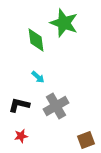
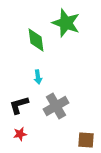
green star: moved 2 px right
cyan arrow: rotated 40 degrees clockwise
black L-shape: rotated 30 degrees counterclockwise
red star: moved 1 px left, 2 px up
brown square: rotated 24 degrees clockwise
